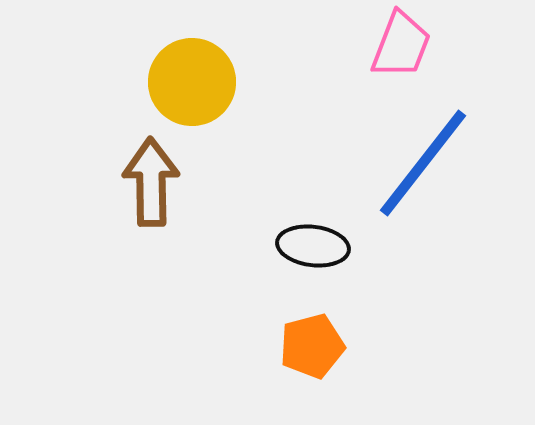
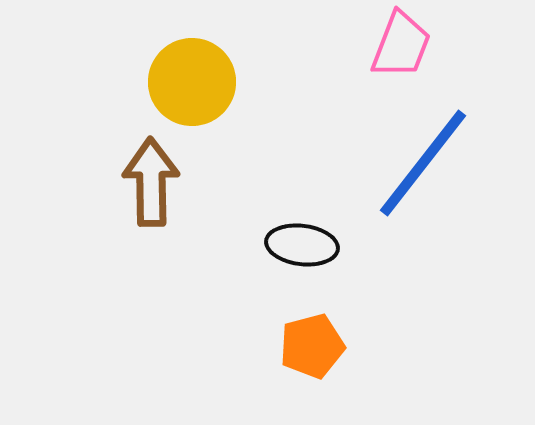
black ellipse: moved 11 px left, 1 px up
